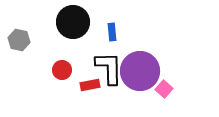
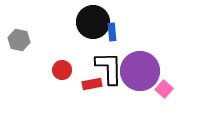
black circle: moved 20 px right
red rectangle: moved 2 px right, 1 px up
